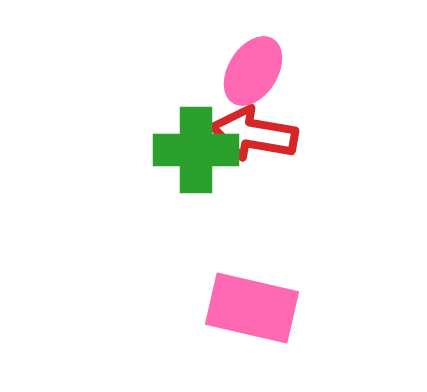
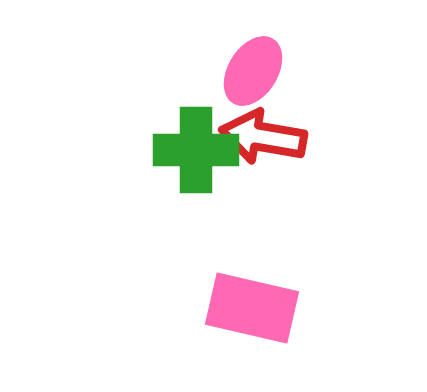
red arrow: moved 9 px right, 3 px down
